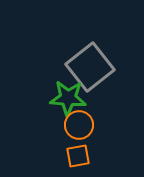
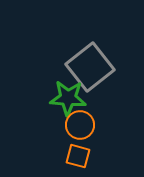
orange circle: moved 1 px right
orange square: rotated 25 degrees clockwise
